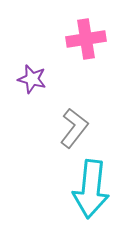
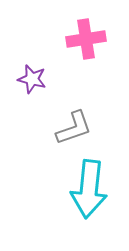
gray L-shape: rotated 33 degrees clockwise
cyan arrow: moved 2 px left
